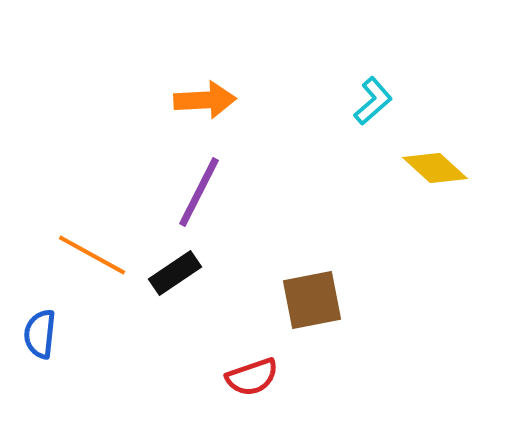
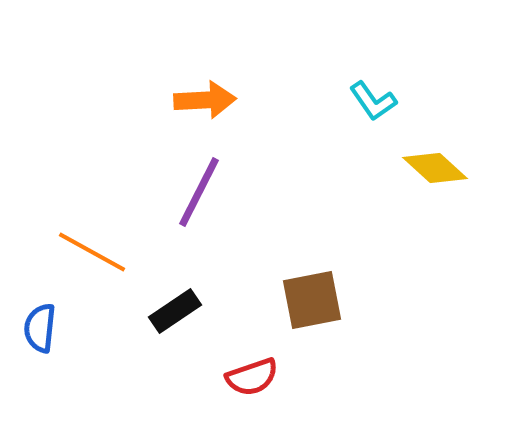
cyan L-shape: rotated 96 degrees clockwise
orange line: moved 3 px up
black rectangle: moved 38 px down
blue semicircle: moved 6 px up
